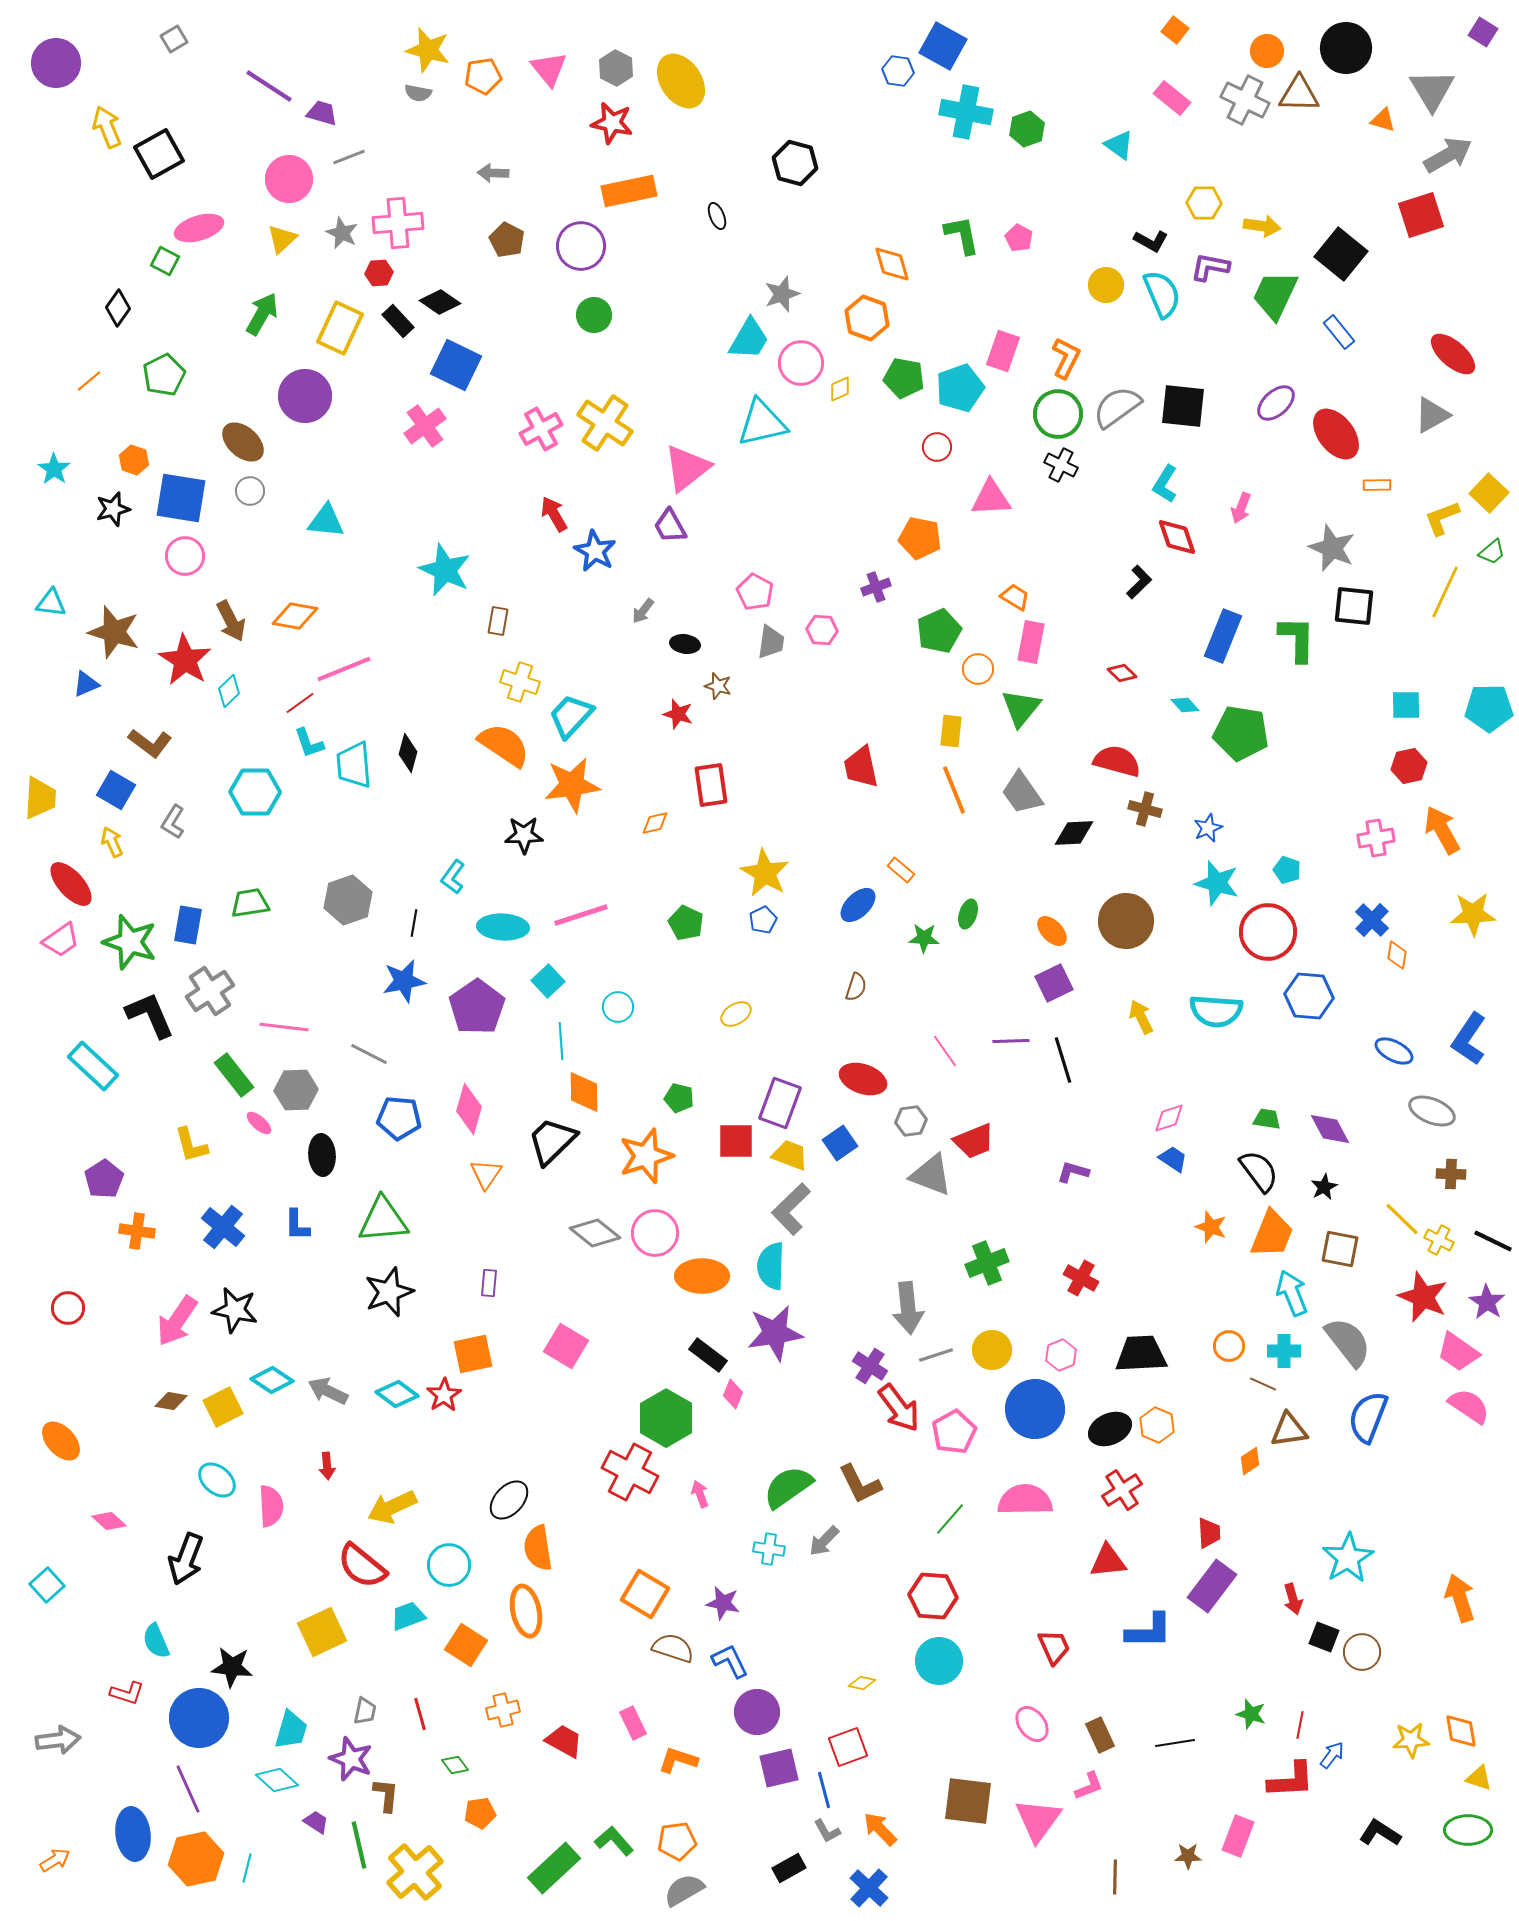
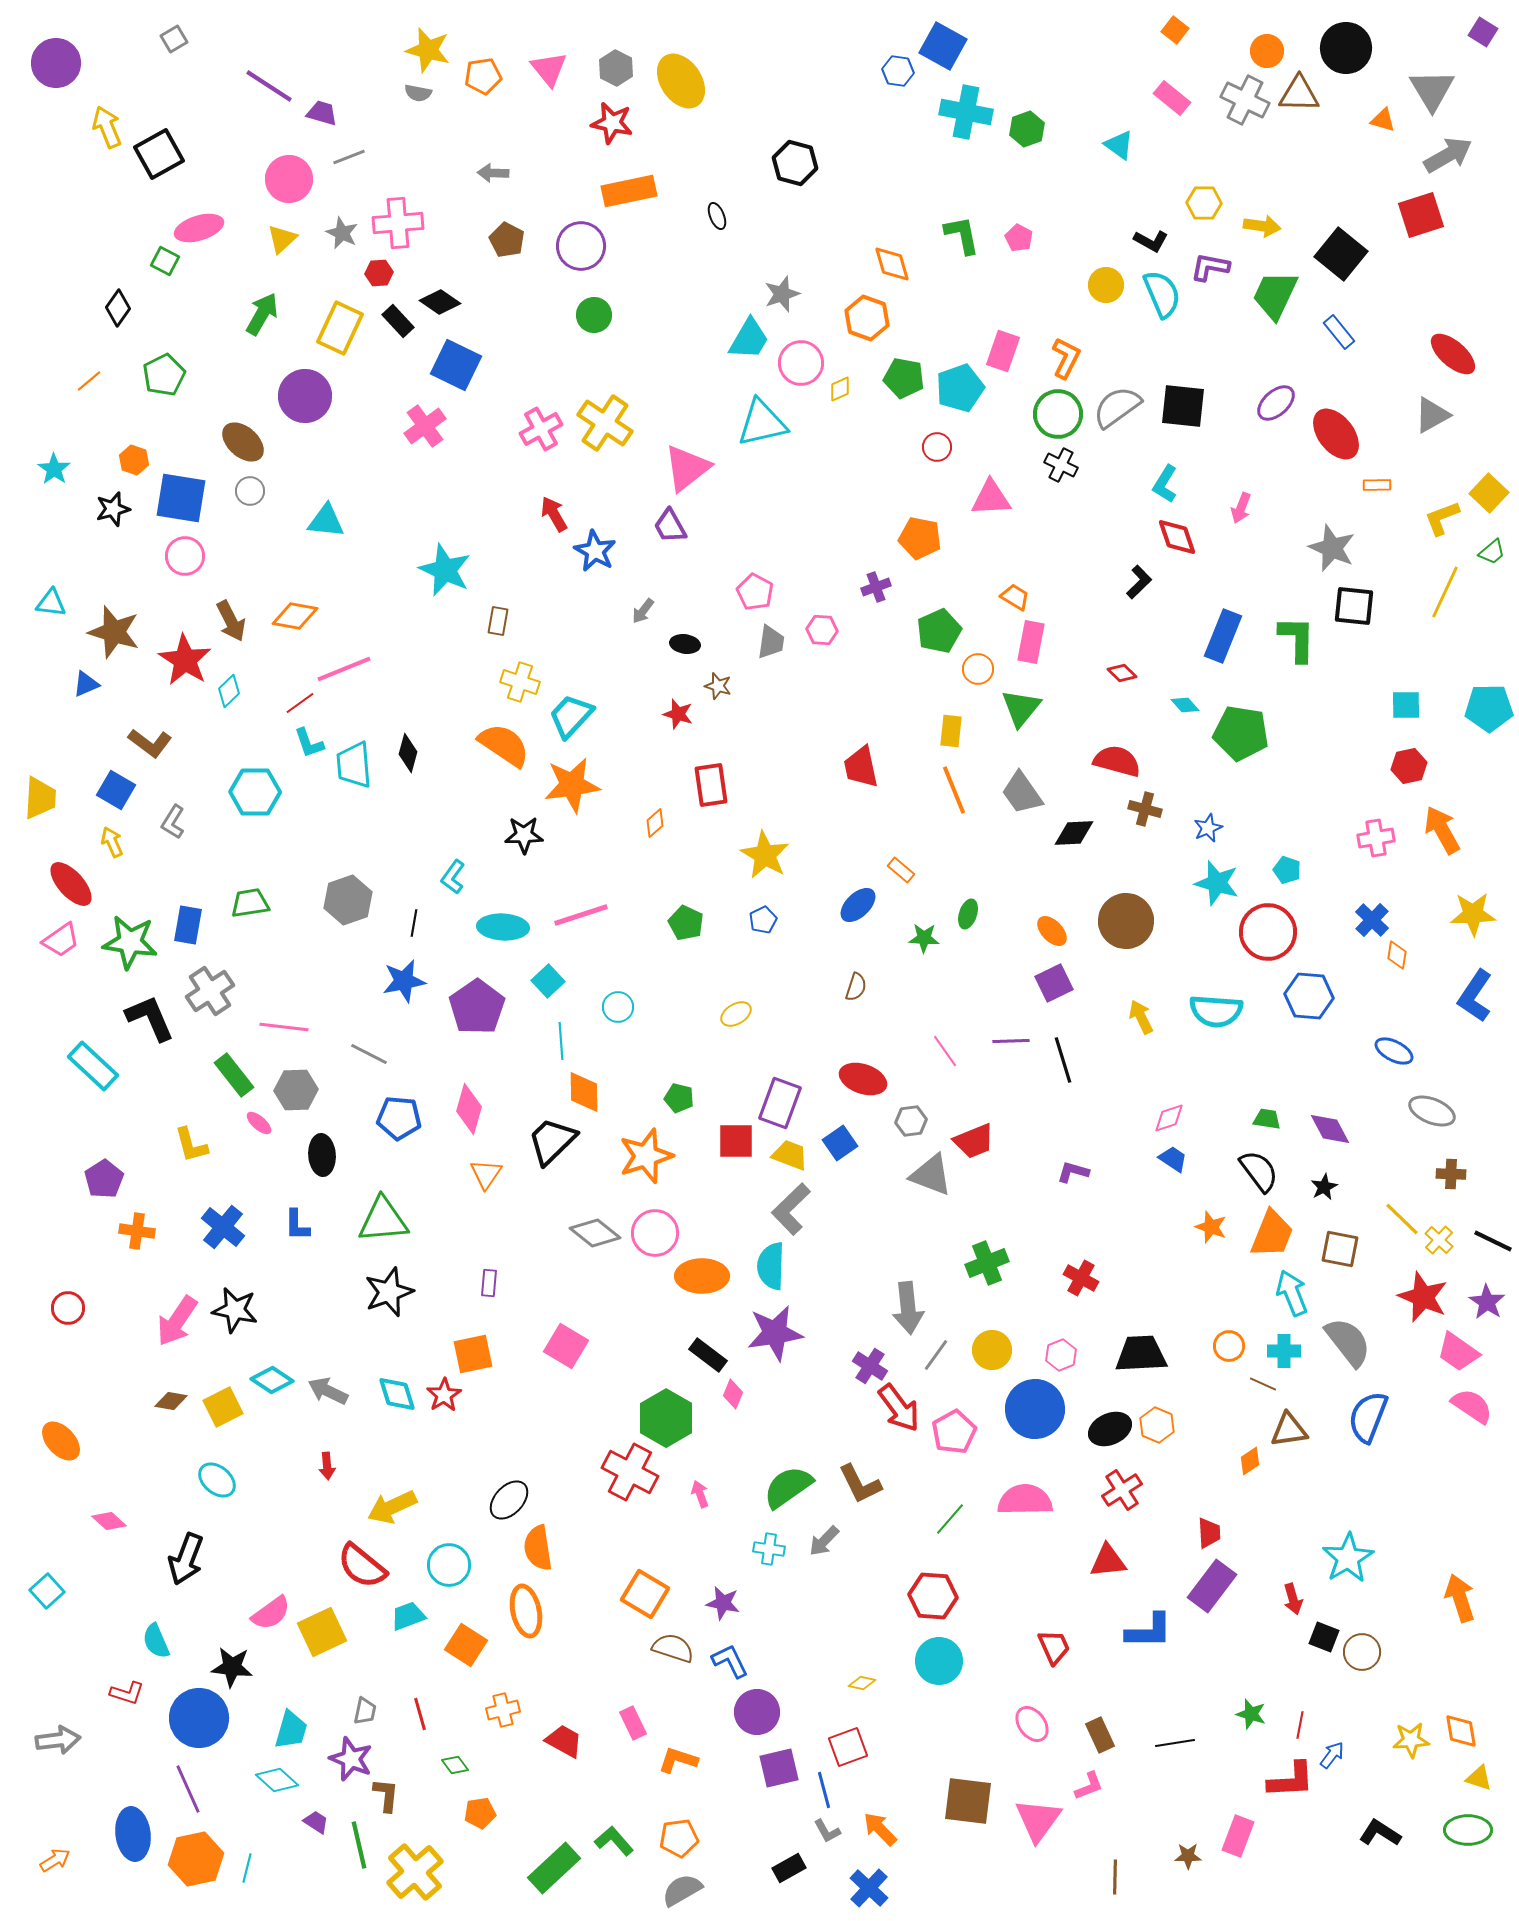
orange diamond at (655, 823): rotated 28 degrees counterclockwise
yellow star at (765, 873): moved 18 px up
green star at (130, 942): rotated 10 degrees counterclockwise
black L-shape at (150, 1015): moved 3 px down
blue L-shape at (1469, 1039): moved 6 px right, 43 px up
yellow cross at (1439, 1240): rotated 16 degrees clockwise
gray line at (936, 1355): rotated 36 degrees counterclockwise
cyan diamond at (397, 1394): rotated 36 degrees clockwise
pink semicircle at (1469, 1406): moved 3 px right
pink semicircle at (271, 1506): moved 107 px down; rotated 57 degrees clockwise
cyan square at (47, 1585): moved 6 px down
orange pentagon at (677, 1841): moved 2 px right, 3 px up
gray semicircle at (684, 1890): moved 2 px left
